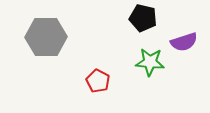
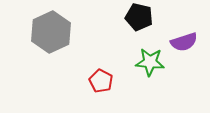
black pentagon: moved 4 px left, 1 px up
gray hexagon: moved 5 px right, 5 px up; rotated 24 degrees counterclockwise
red pentagon: moved 3 px right
